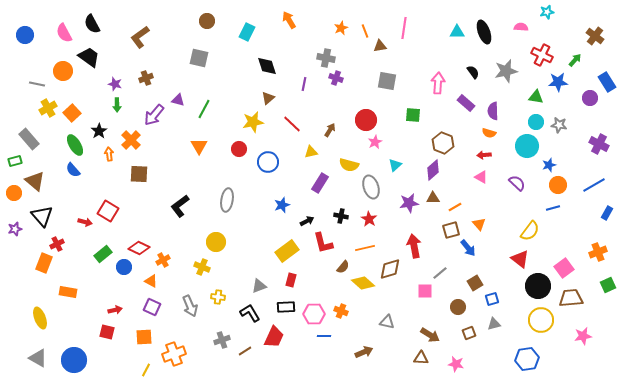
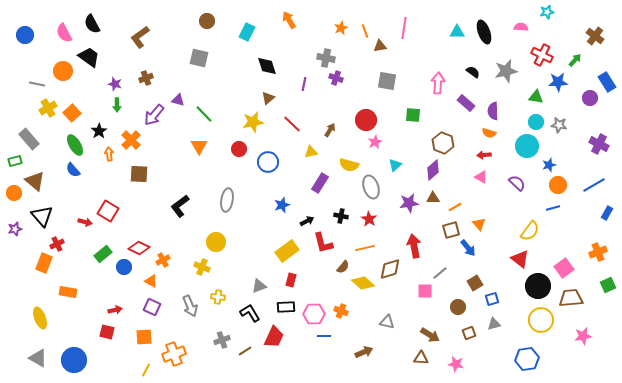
black semicircle at (473, 72): rotated 16 degrees counterclockwise
green line at (204, 109): moved 5 px down; rotated 72 degrees counterclockwise
